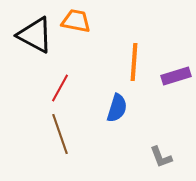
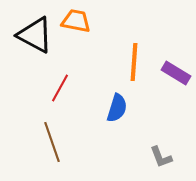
purple rectangle: moved 3 px up; rotated 48 degrees clockwise
brown line: moved 8 px left, 8 px down
